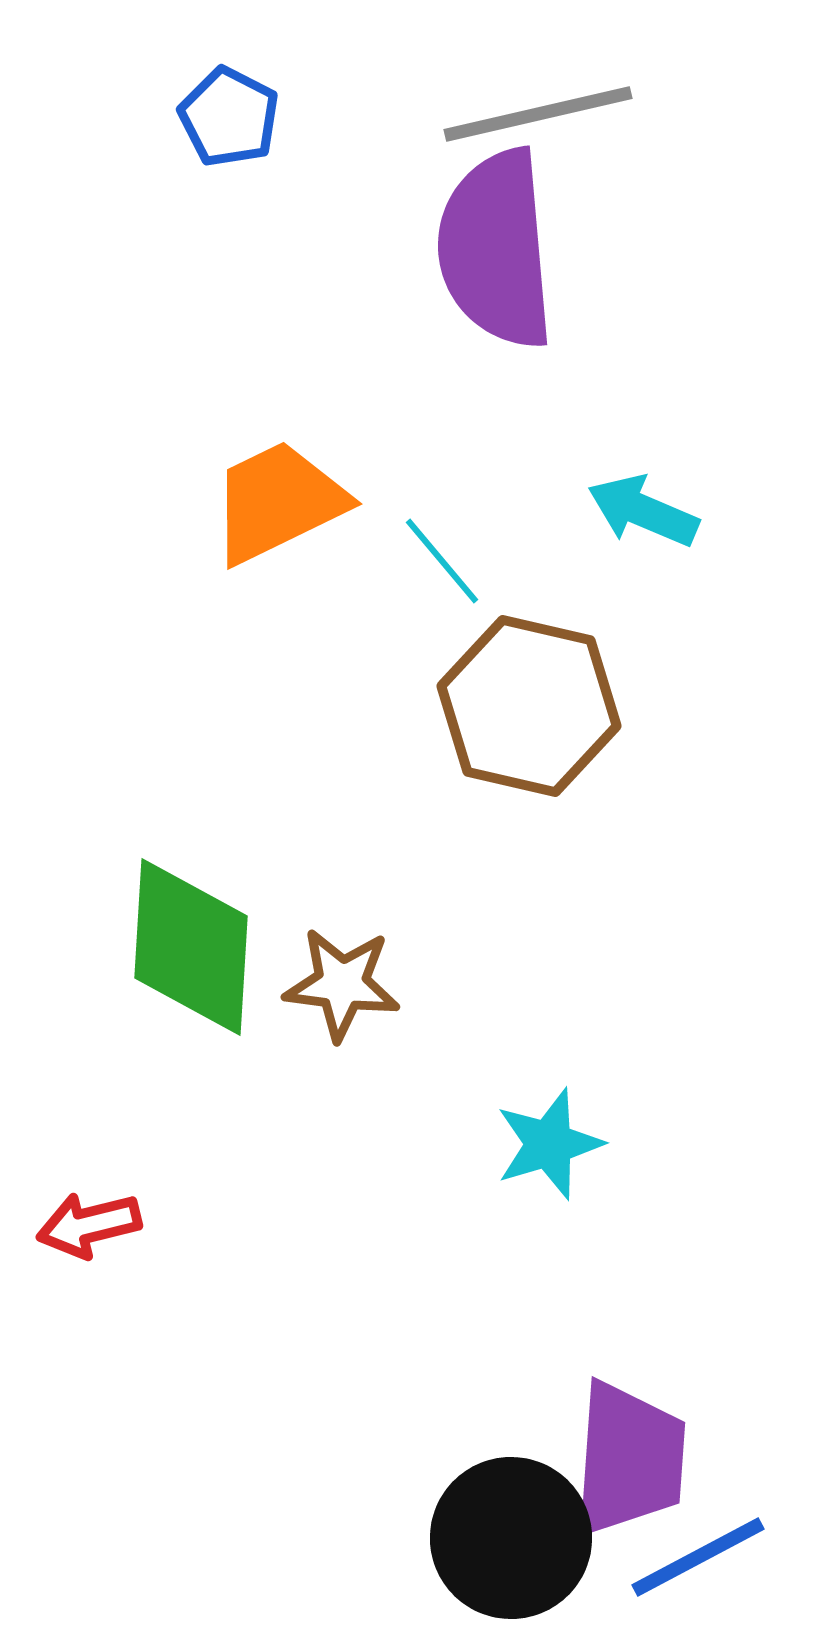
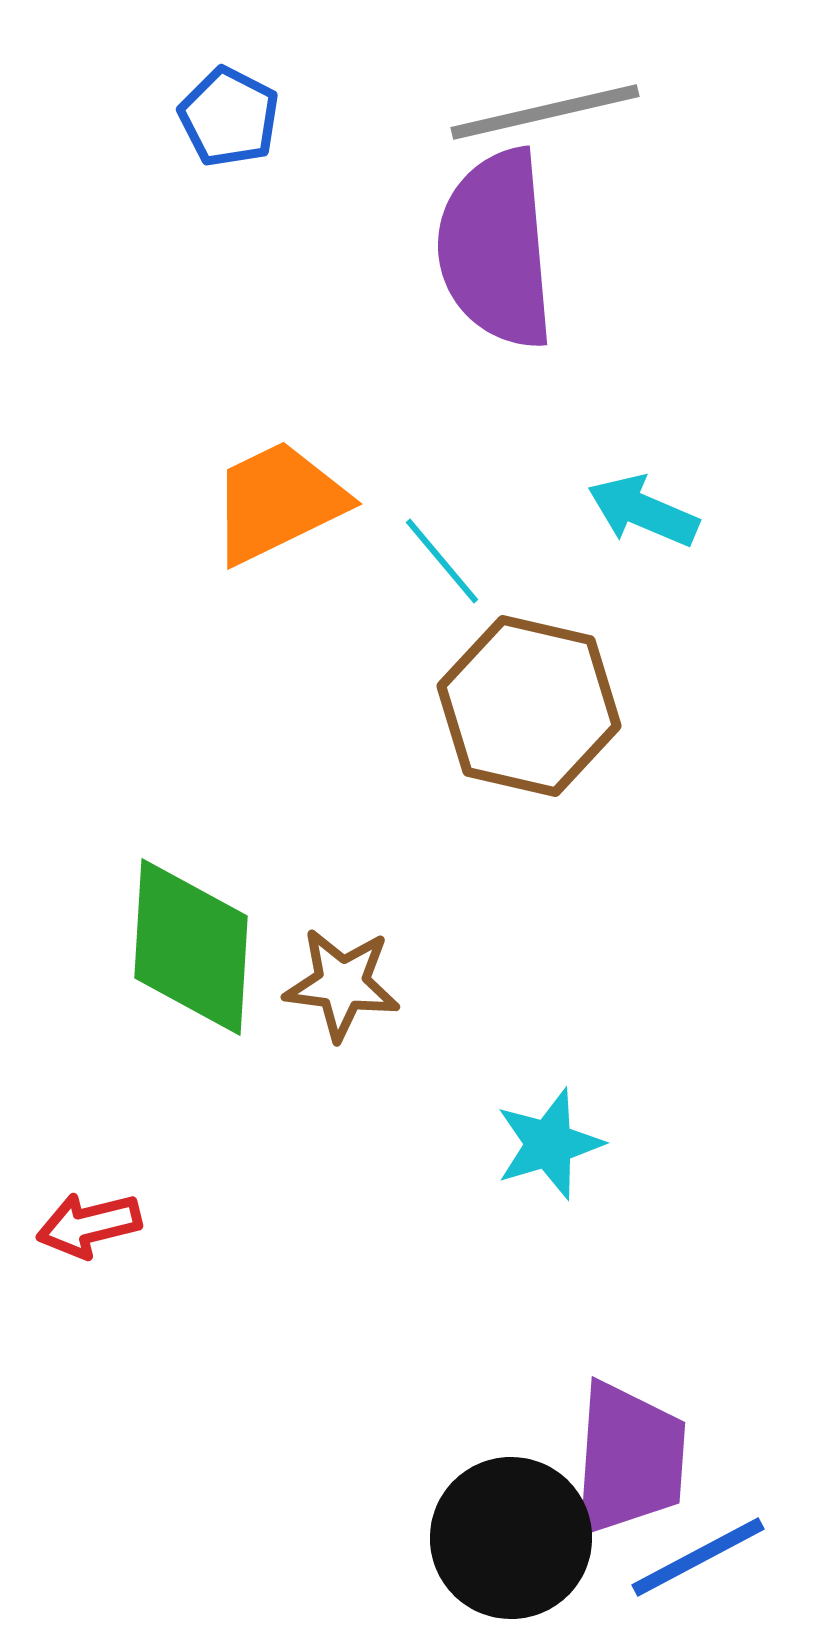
gray line: moved 7 px right, 2 px up
